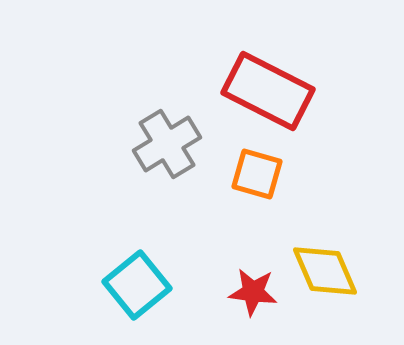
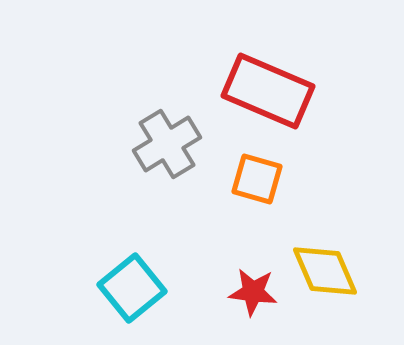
red rectangle: rotated 4 degrees counterclockwise
orange square: moved 5 px down
cyan square: moved 5 px left, 3 px down
